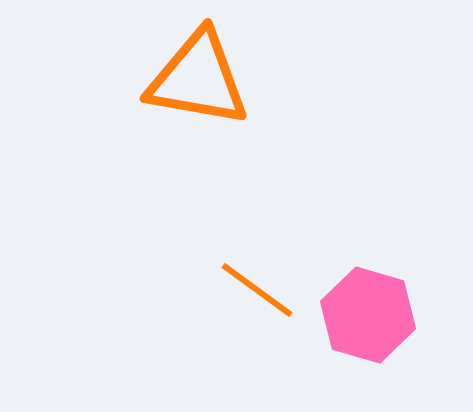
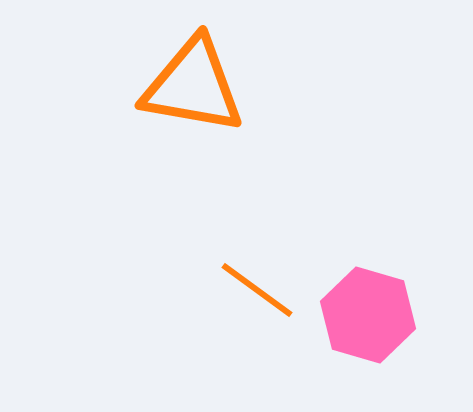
orange triangle: moved 5 px left, 7 px down
